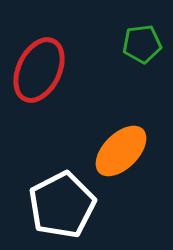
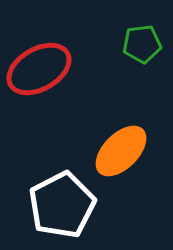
red ellipse: moved 1 px up; rotated 34 degrees clockwise
